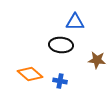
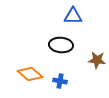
blue triangle: moved 2 px left, 6 px up
